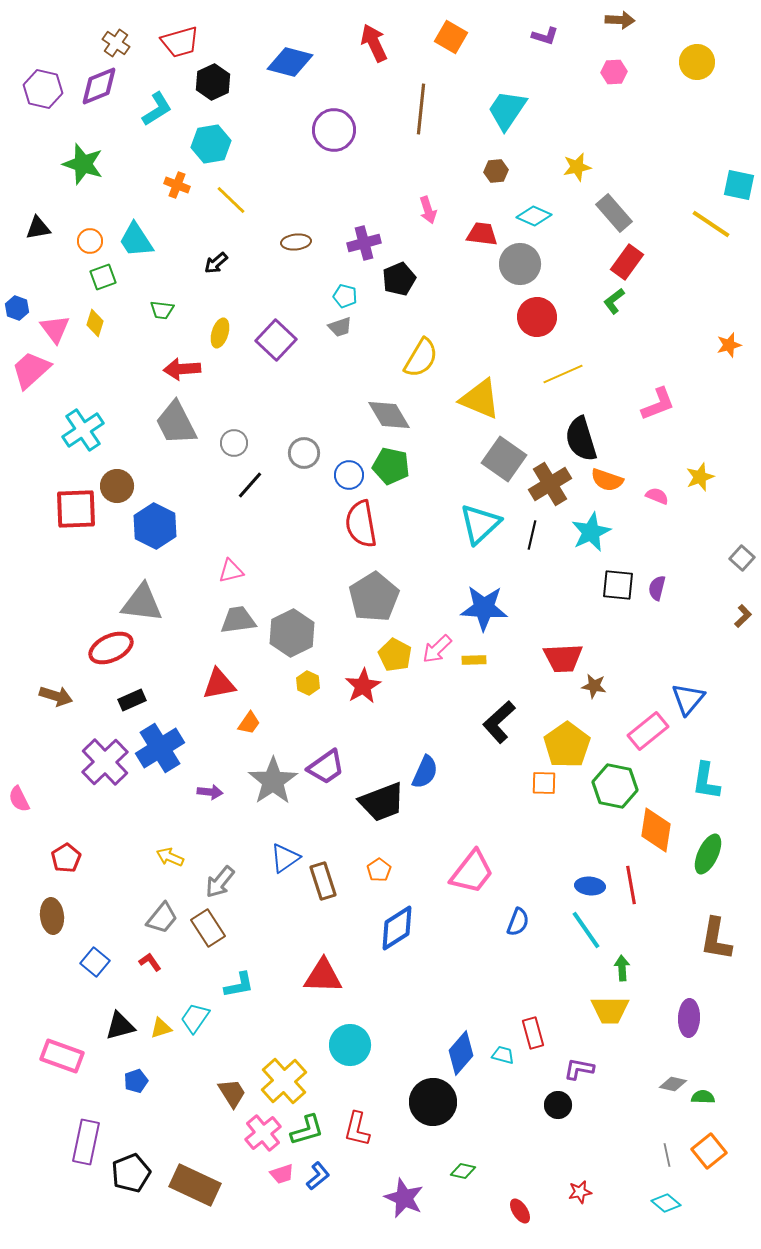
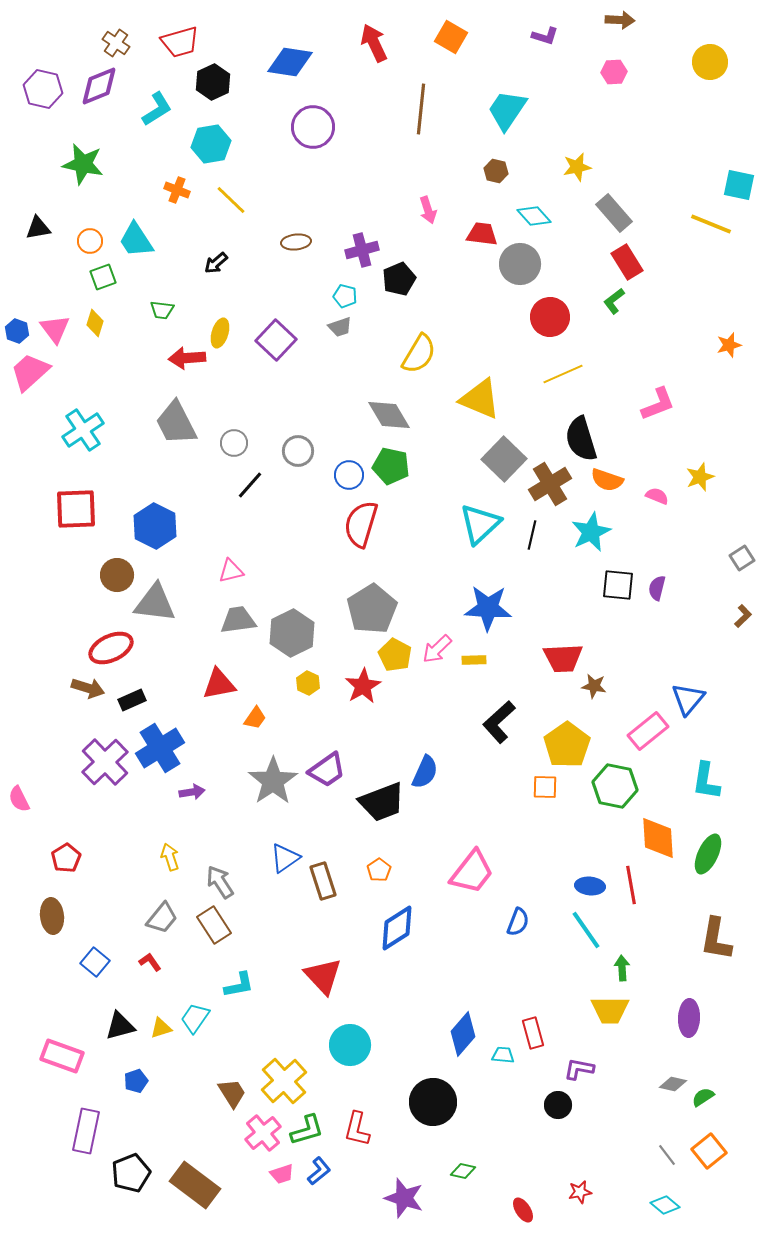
blue diamond at (290, 62): rotated 6 degrees counterclockwise
yellow circle at (697, 62): moved 13 px right
purple circle at (334, 130): moved 21 px left, 3 px up
green star at (83, 164): rotated 6 degrees counterclockwise
brown hexagon at (496, 171): rotated 20 degrees clockwise
orange cross at (177, 185): moved 5 px down
cyan diamond at (534, 216): rotated 24 degrees clockwise
yellow line at (711, 224): rotated 12 degrees counterclockwise
purple cross at (364, 243): moved 2 px left, 7 px down
red rectangle at (627, 262): rotated 68 degrees counterclockwise
blue hexagon at (17, 308): moved 23 px down
red circle at (537, 317): moved 13 px right
yellow semicircle at (421, 358): moved 2 px left, 4 px up
red arrow at (182, 369): moved 5 px right, 11 px up
pink trapezoid at (31, 370): moved 1 px left, 2 px down
gray circle at (304, 453): moved 6 px left, 2 px up
gray square at (504, 459): rotated 9 degrees clockwise
brown circle at (117, 486): moved 89 px down
red semicircle at (361, 524): rotated 27 degrees clockwise
gray square at (742, 558): rotated 15 degrees clockwise
gray pentagon at (374, 597): moved 2 px left, 12 px down
gray triangle at (142, 603): moved 13 px right
blue star at (484, 608): moved 4 px right
brown arrow at (56, 696): moved 32 px right, 8 px up
orange trapezoid at (249, 723): moved 6 px right, 5 px up
purple trapezoid at (326, 767): moved 1 px right, 3 px down
orange square at (544, 783): moved 1 px right, 4 px down
purple arrow at (210, 792): moved 18 px left; rotated 15 degrees counterclockwise
orange diamond at (656, 830): moved 2 px right, 8 px down; rotated 12 degrees counterclockwise
yellow arrow at (170, 857): rotated 48 degrees clockwise
gray arrow at (220, 882): rotated 108 degrees clockwise
brown rectangle at (208, 928): moved 6 px right, 3 px up
red triangle at (323, 976): rotated 45 degrees clockwise
blue diamond at (461, 1053): moved 2 px right, 19 px up
cyan trapezoid at (503, 1055): rotated 10 degrees counterclockwise
green semicircle at (703, 1097): rotated 35 degrees counterclockwise
purple rectangle at (86, 1142): moved 11 px up
gray line at (667, 1155): rotated 25 degrees counterclockwise
blue L-shape at (318, 1176): moved 1 px right, 5 px up
brown rectangle at (195, 1185): rotated 12 degrees clockwise
purple star at (404, 1198): rotated 6 degrees counterclockwise
cyan diamond at (666, 1203): moved 1 px left, 2 px down
red ellipse at (520, 1211): moved 3 px right, 1 px up
